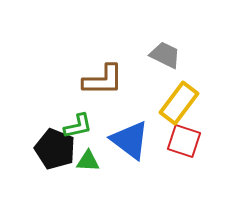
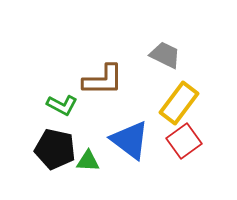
green L-shape: moved 16 px left, 21 px up; rotated 40 degrees clockwise
red square: rotated 36 degrees clockwise
black pentagon: rotated 9 degrees counterclockwise
